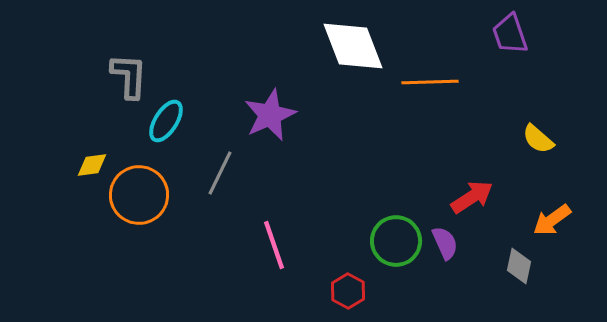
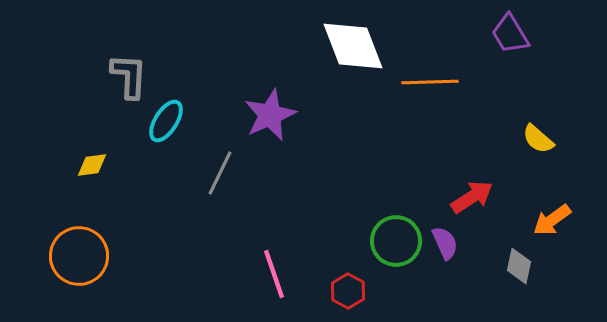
purple trapezoid: rotated 12 degrees counterclockwise
orange circle: moved 60 px left, 61 px down
pink line: moved 29 px down
